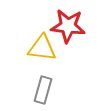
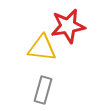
red star: rotated 16 degrees counterclockwise
